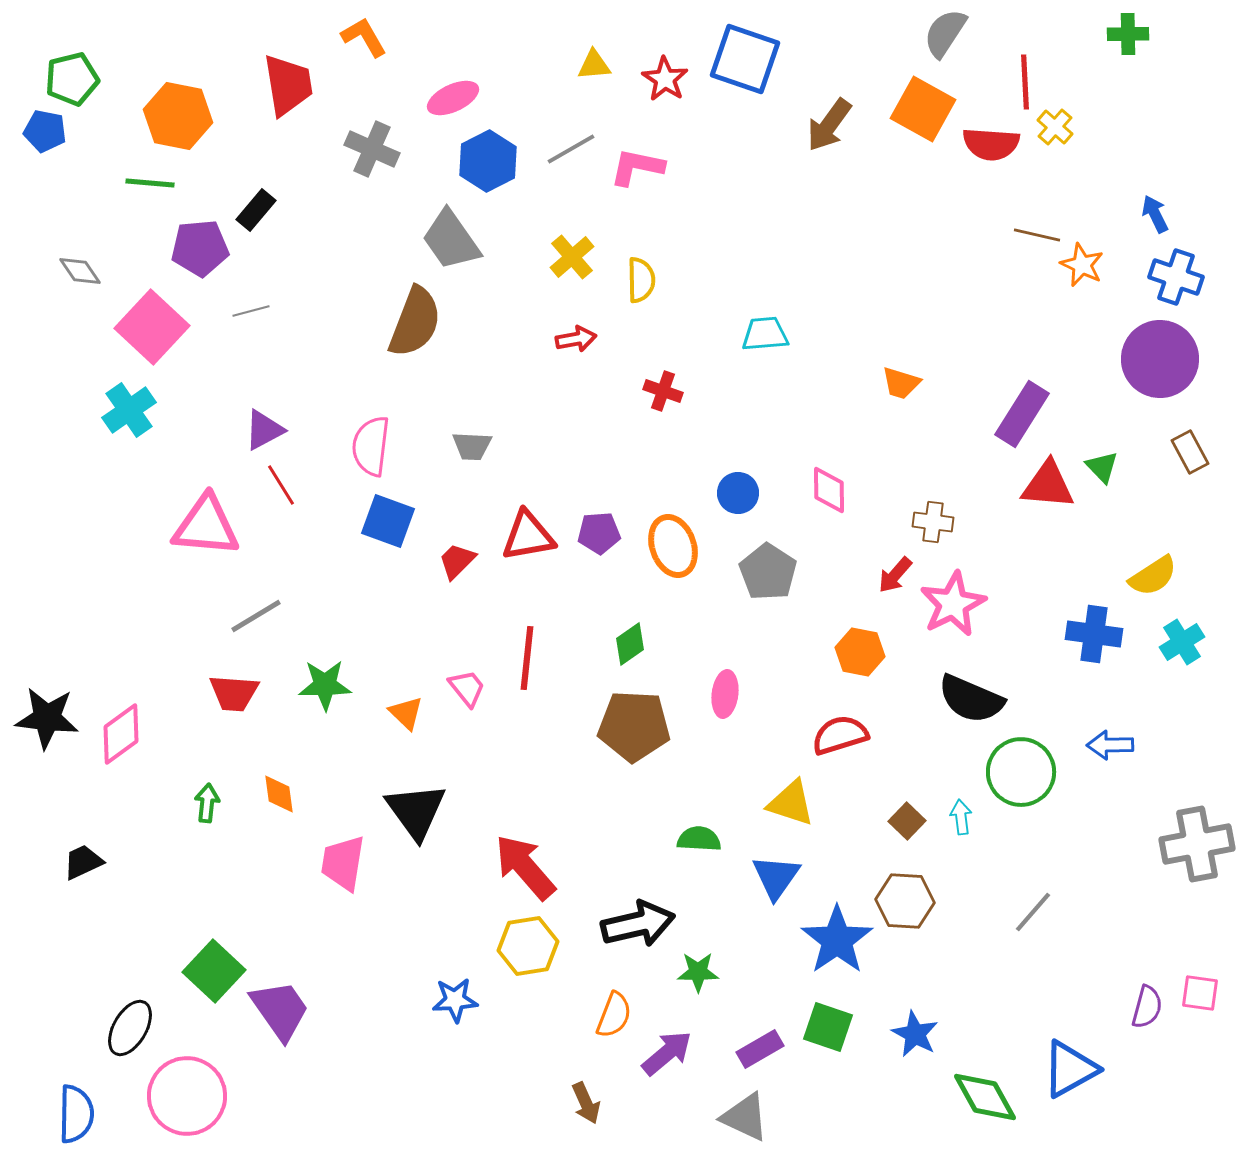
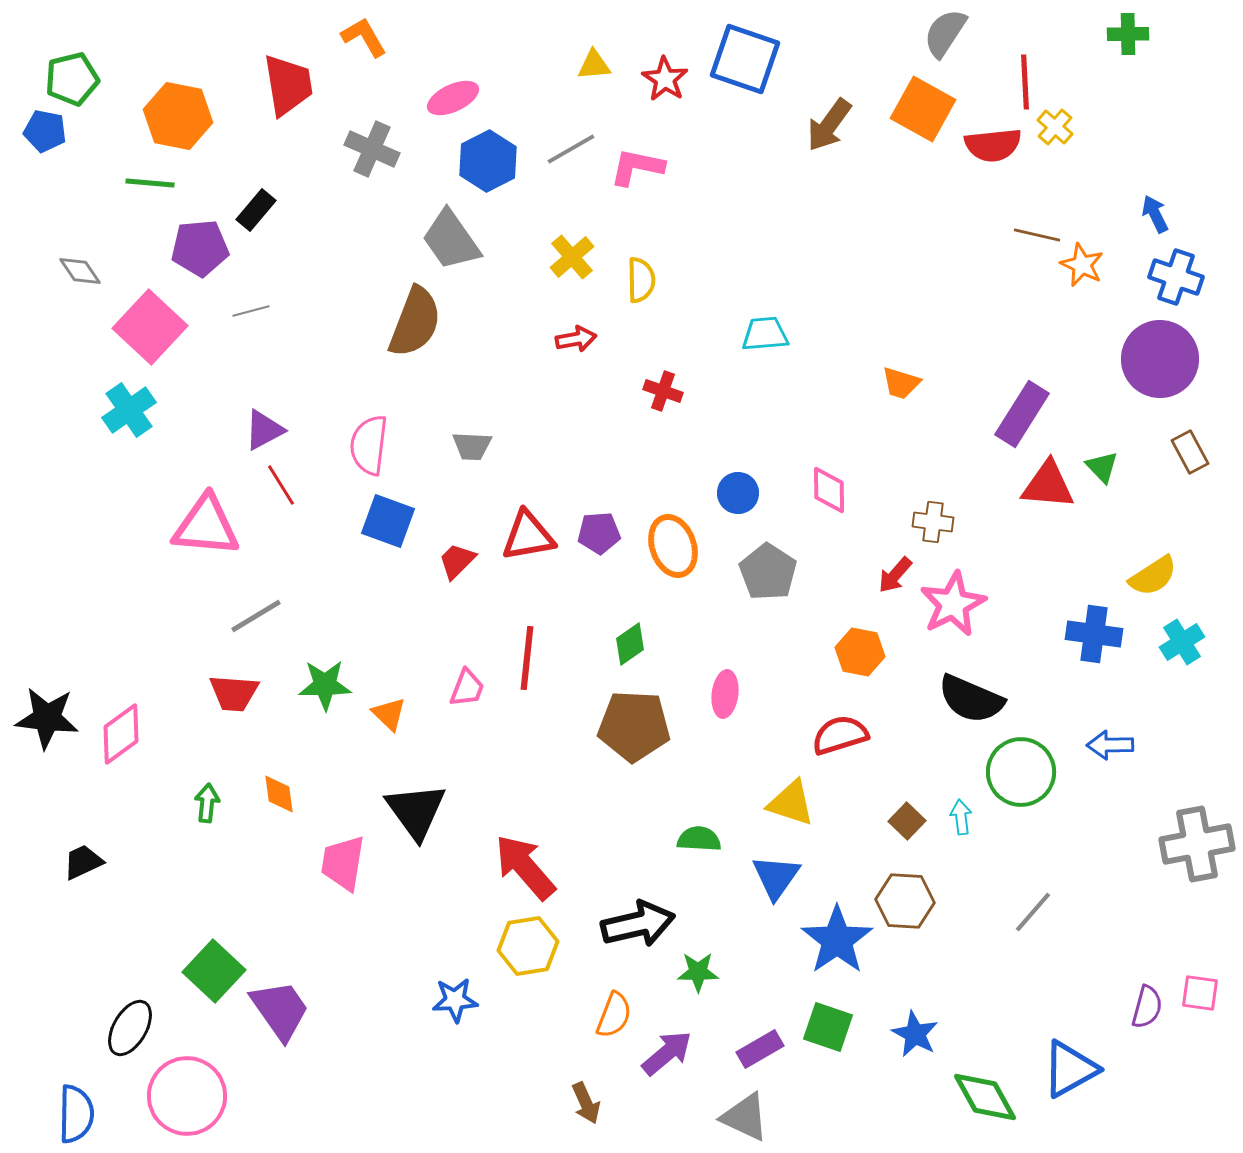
red semicircle at (991, 144): moved 2 px right, 1 px down; rotated 10 degrees counterclockwise
pink square at (152, 327): moved 2 px left
pink semicircle at (371, 446): moved 2 px left, 1 px up
pink trapezoid at (467, 688): rotated 60 degrees clockwise
orange triangle at (406, 713): moved 17 px left, 1 px down
